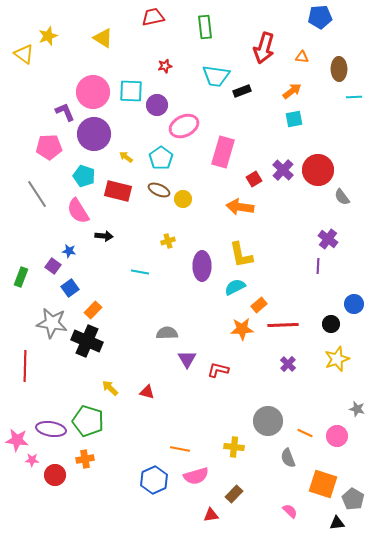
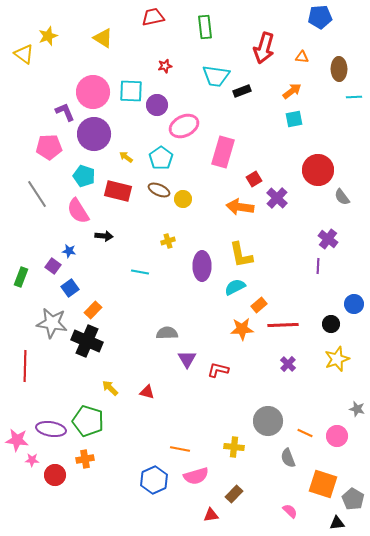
purple cross at (283, 170): moved 6 px left, 28 px down
